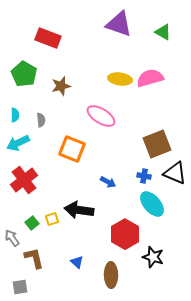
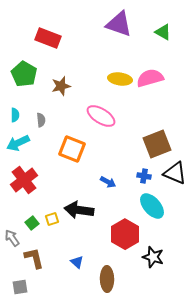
cyan ellipse: moved 2 px down
brown ellipse: moved 4 px left, 4 px down
